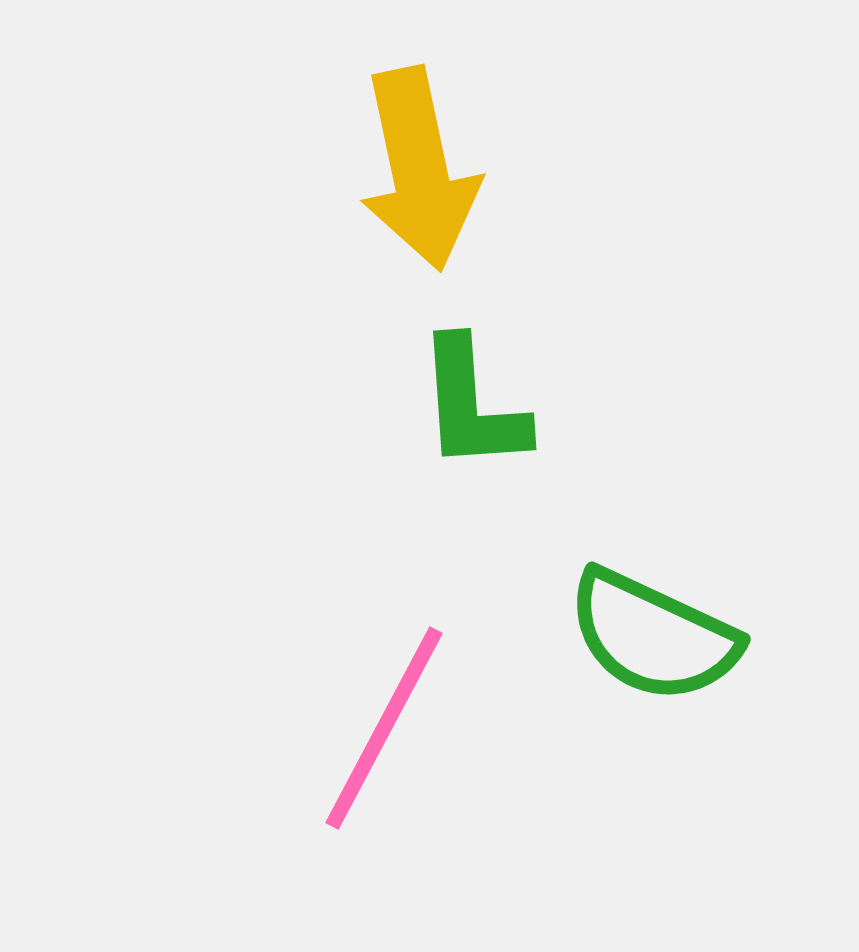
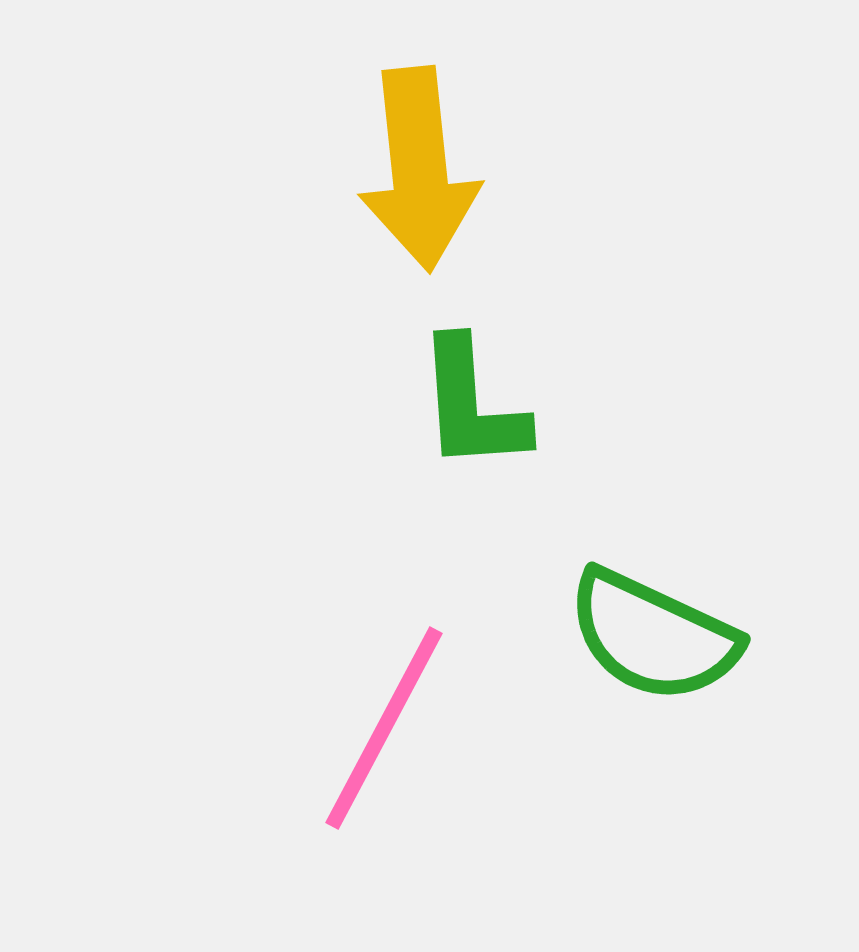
yellow arrow: rotated 6 degrees clockwise
